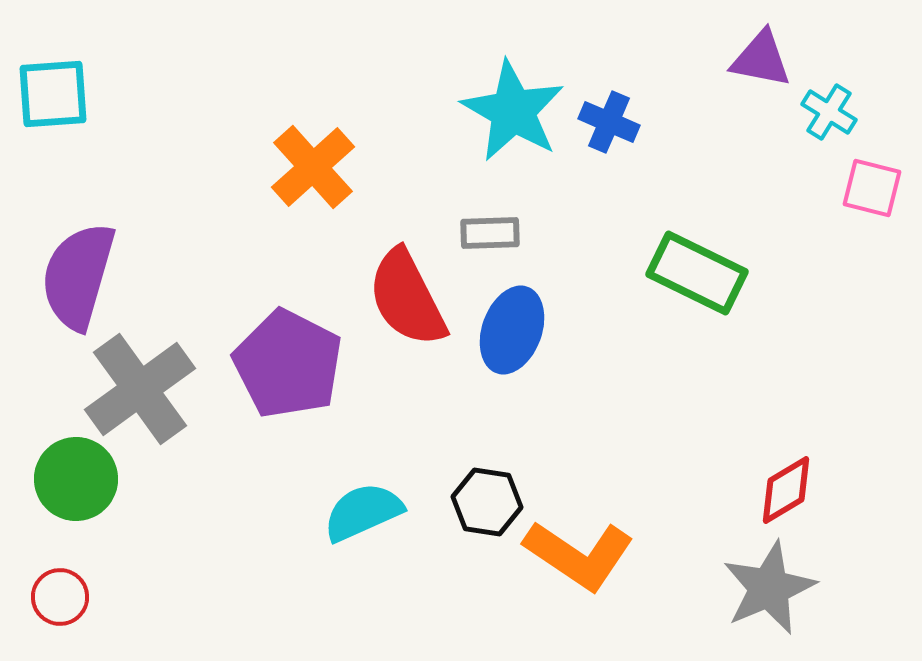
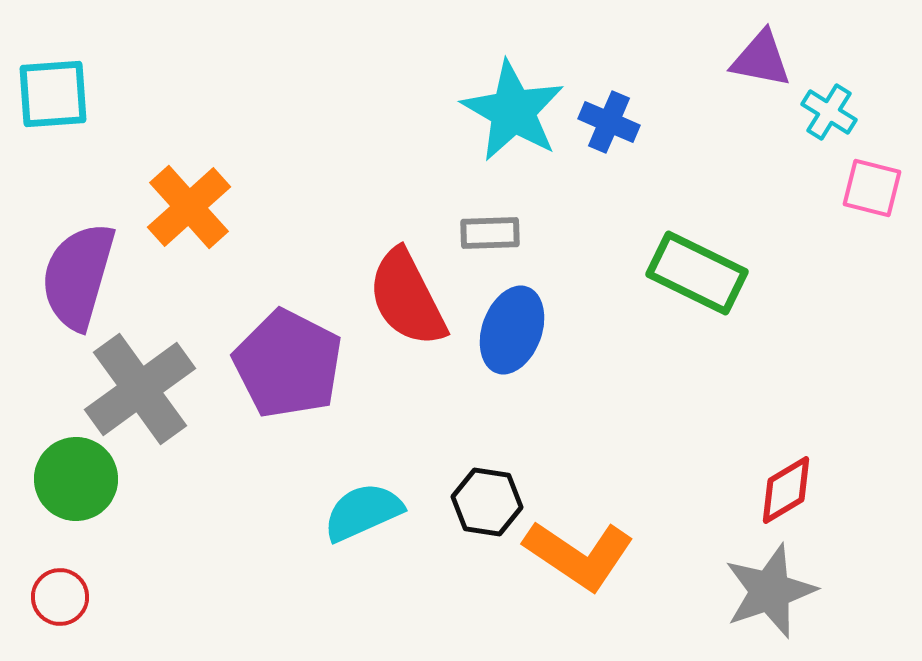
orange cross: moved 124 px left, 40 px down
gray star: moved 1 px right, 3 px down; rotated 4 degrees clockwise
